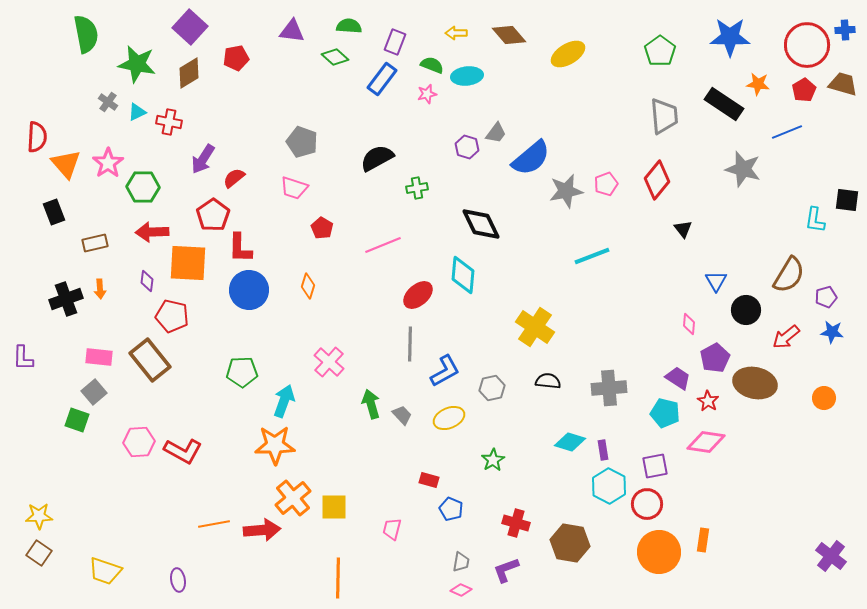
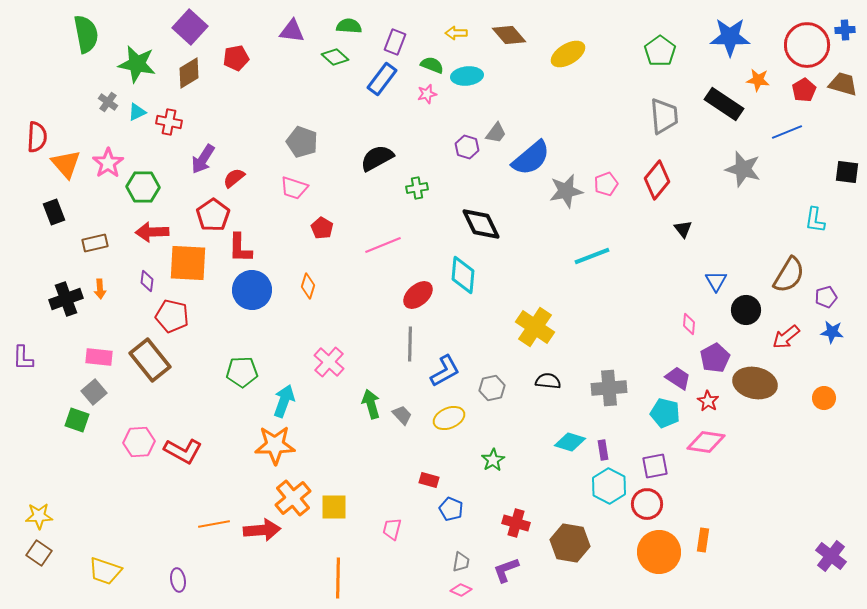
orange star at (758, 84): moved 4 px up
black square at (847, 200): moved 28 px up
blue circle at (249, 290): moved 3 px right
